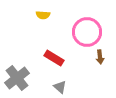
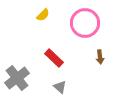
yellow semicircle: rotated 48 degrees counterclockwise
pink circle: moved 2 px left, 9 px up
red rectangle: rotated 12 degrees clockwise
